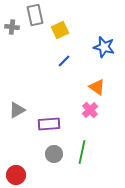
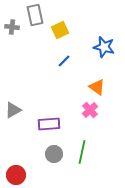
gray triangle: moved 4 px left
